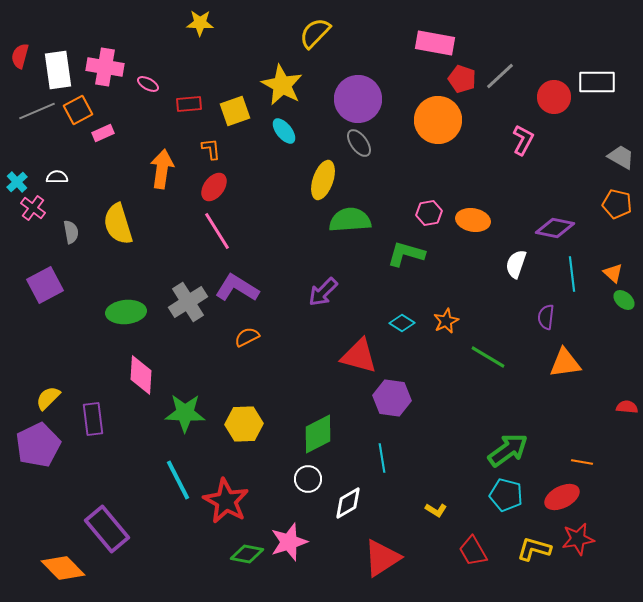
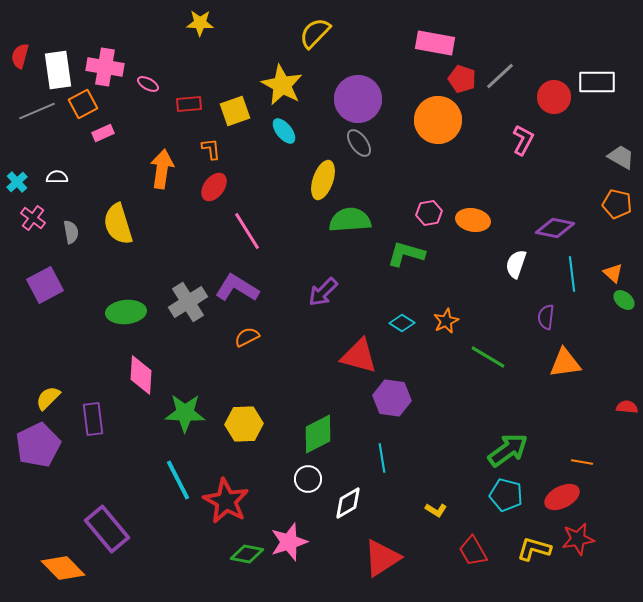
orange square at (78, 110): moved 5 px right, 6 px up
pink cross at (33, 208): moved 10 px down
pink line at (217, 231): moved 30 px right
